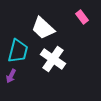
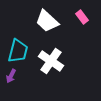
white trapezoid: moved 4 px right, 7 px up
white cross: moved 2 px left, 2 px down
